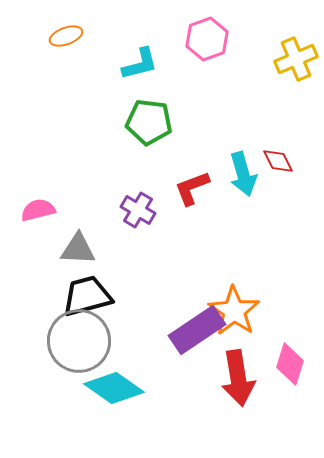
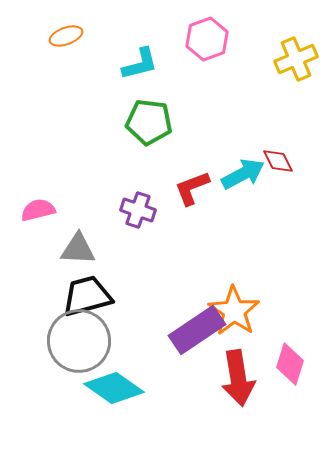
cyan arrow: rotated 102 degrees counterclockwise
purple cross: rotated 12 degrees counterclockwise
